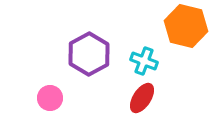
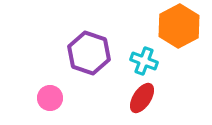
orange hexagon: moved 7 px left; rotated 18 degrees clockwise
purple hexagon: moved 1 px up; rotated 12 degrees counterclockwise
